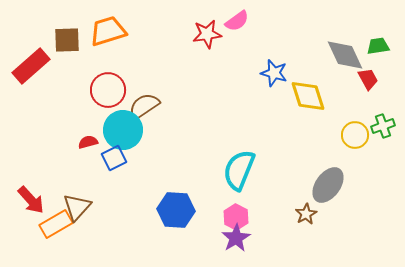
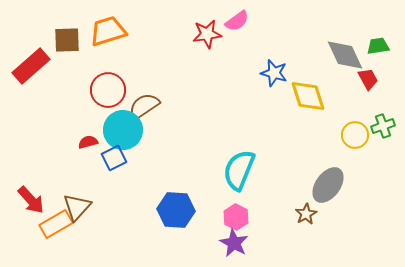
purple star: moved 2 px left, 5 px down; rotated 12 degrees counterclockwise
